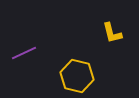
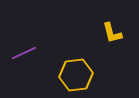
yellow hexagon: moved 1 px left, 1 px up; rotated 20 degrees counterclockwise
